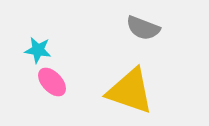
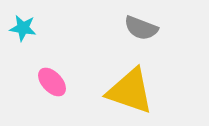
gray semicircle: moved 2 px left
cyan star: moved 15 px left, 22 px up
